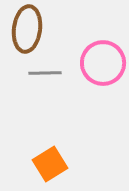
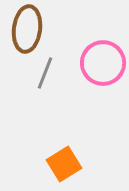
gray line: rotated 68 degrees counterclockwise
orange square: moved 14 px right
